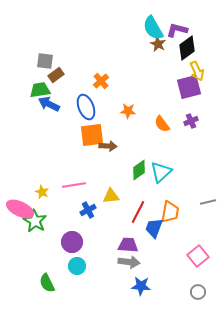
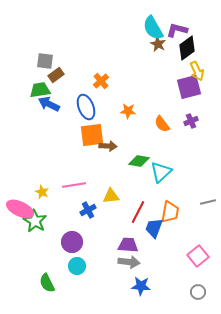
green diamond: moved 9 px up; rotated 45 degrees clockwise
